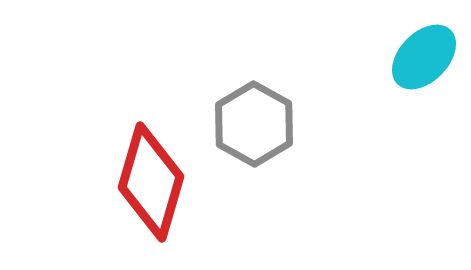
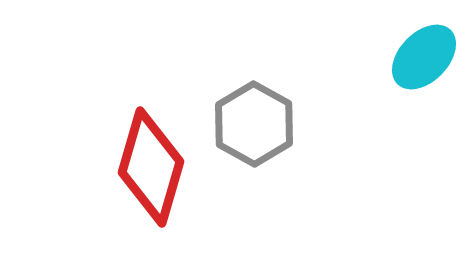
red diamond: moved 15 px up
